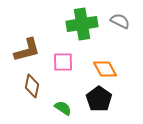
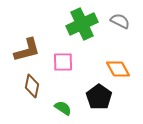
green cross: rotated 16 degrees counterclockwise
orange diamond: moved 13 px right
black pentagon: moved 2 px up
